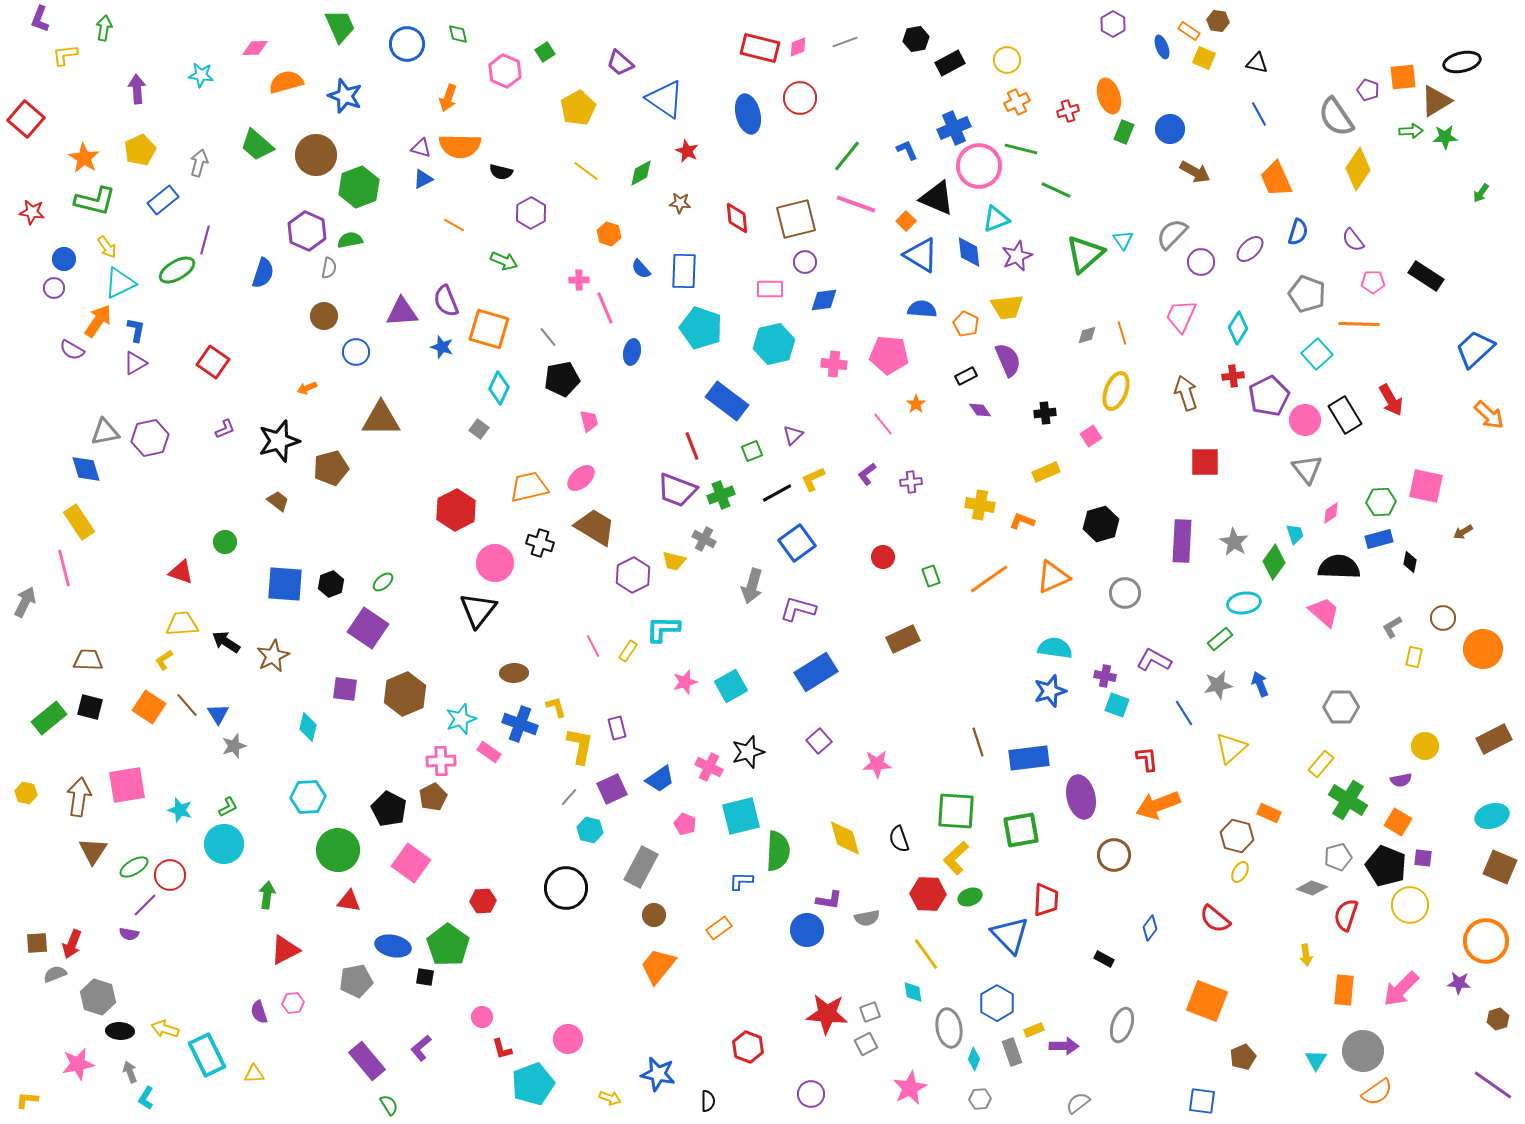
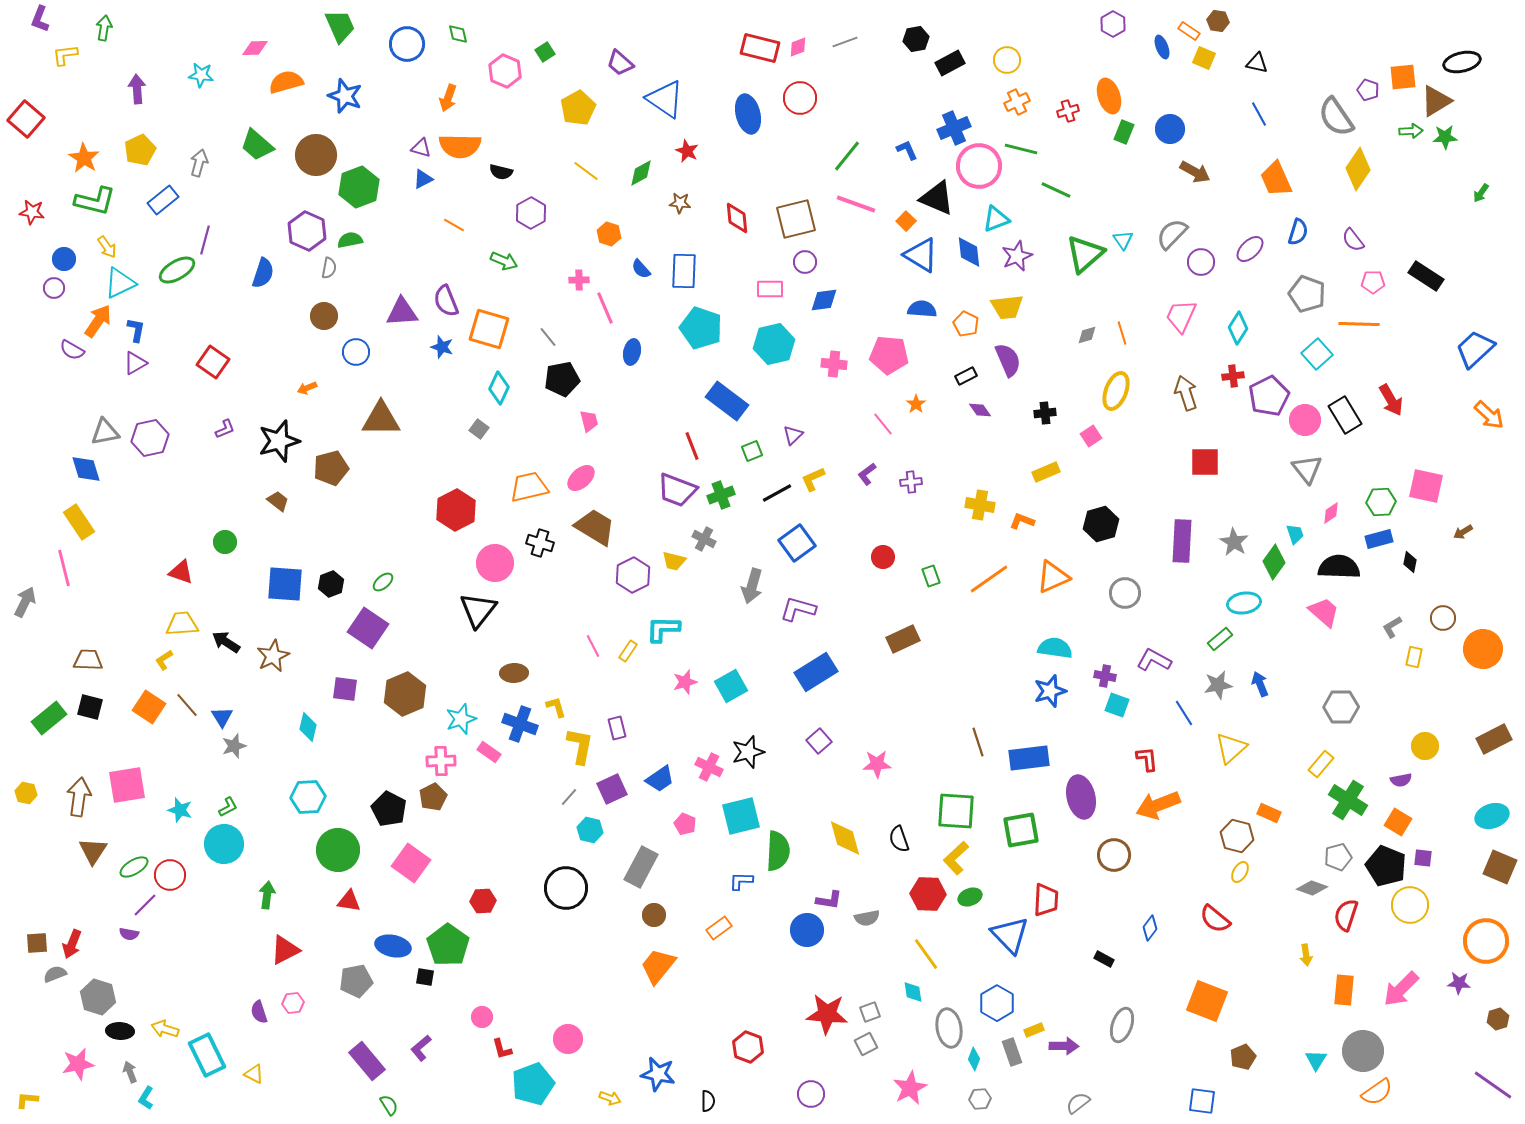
blue triangle at (218, 714): moved 4 px right, 3 px down
yellow triangle at (254, 1074): rotated 30 degrees clockwise
